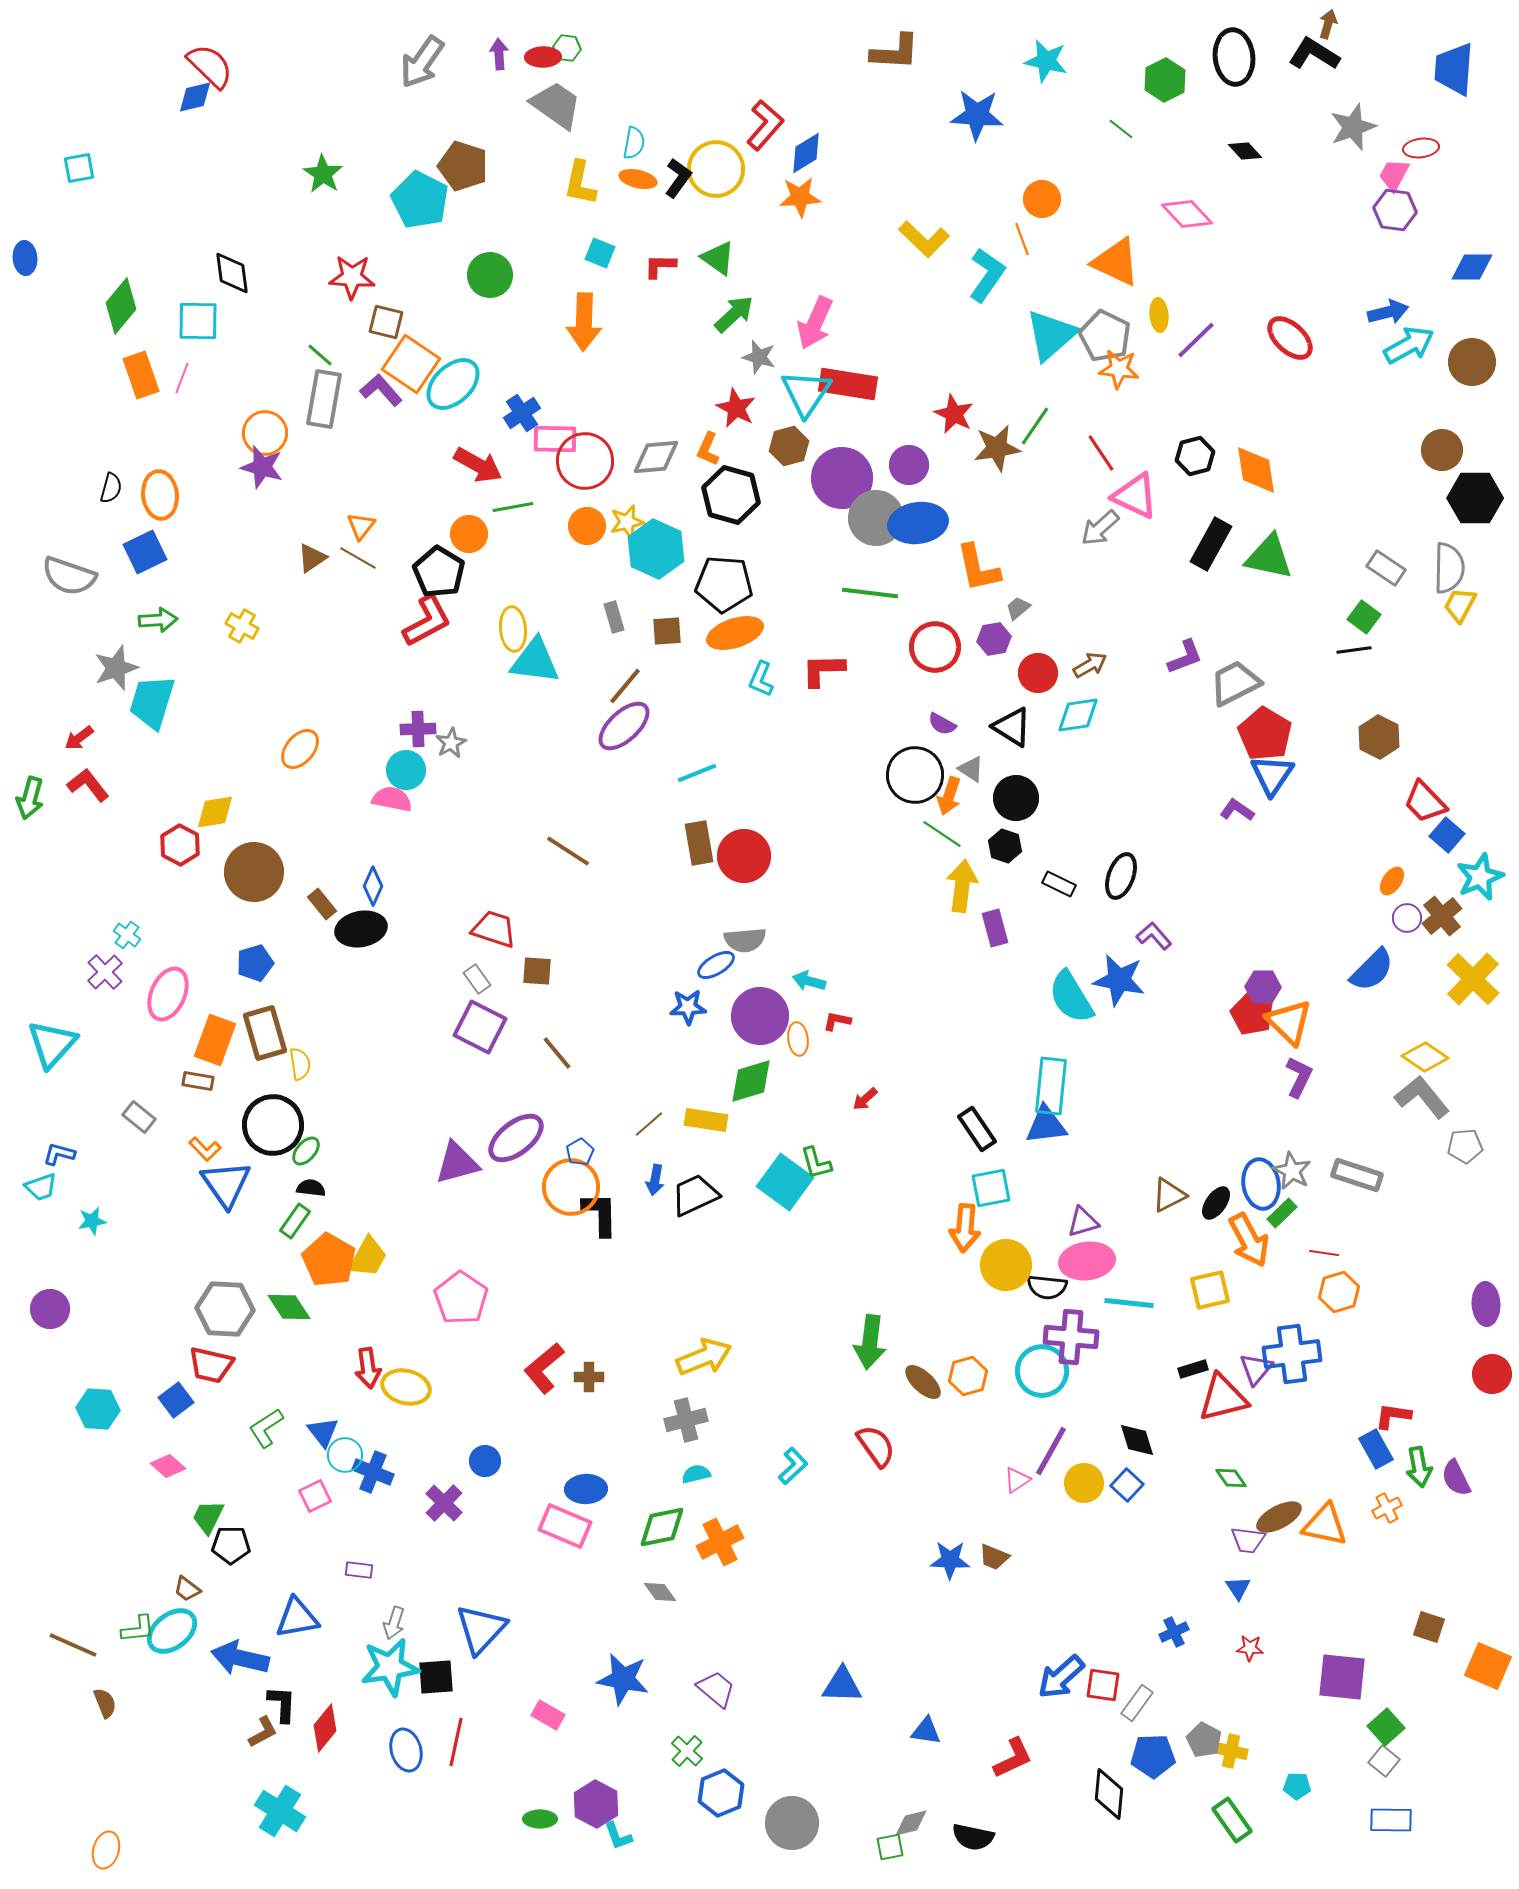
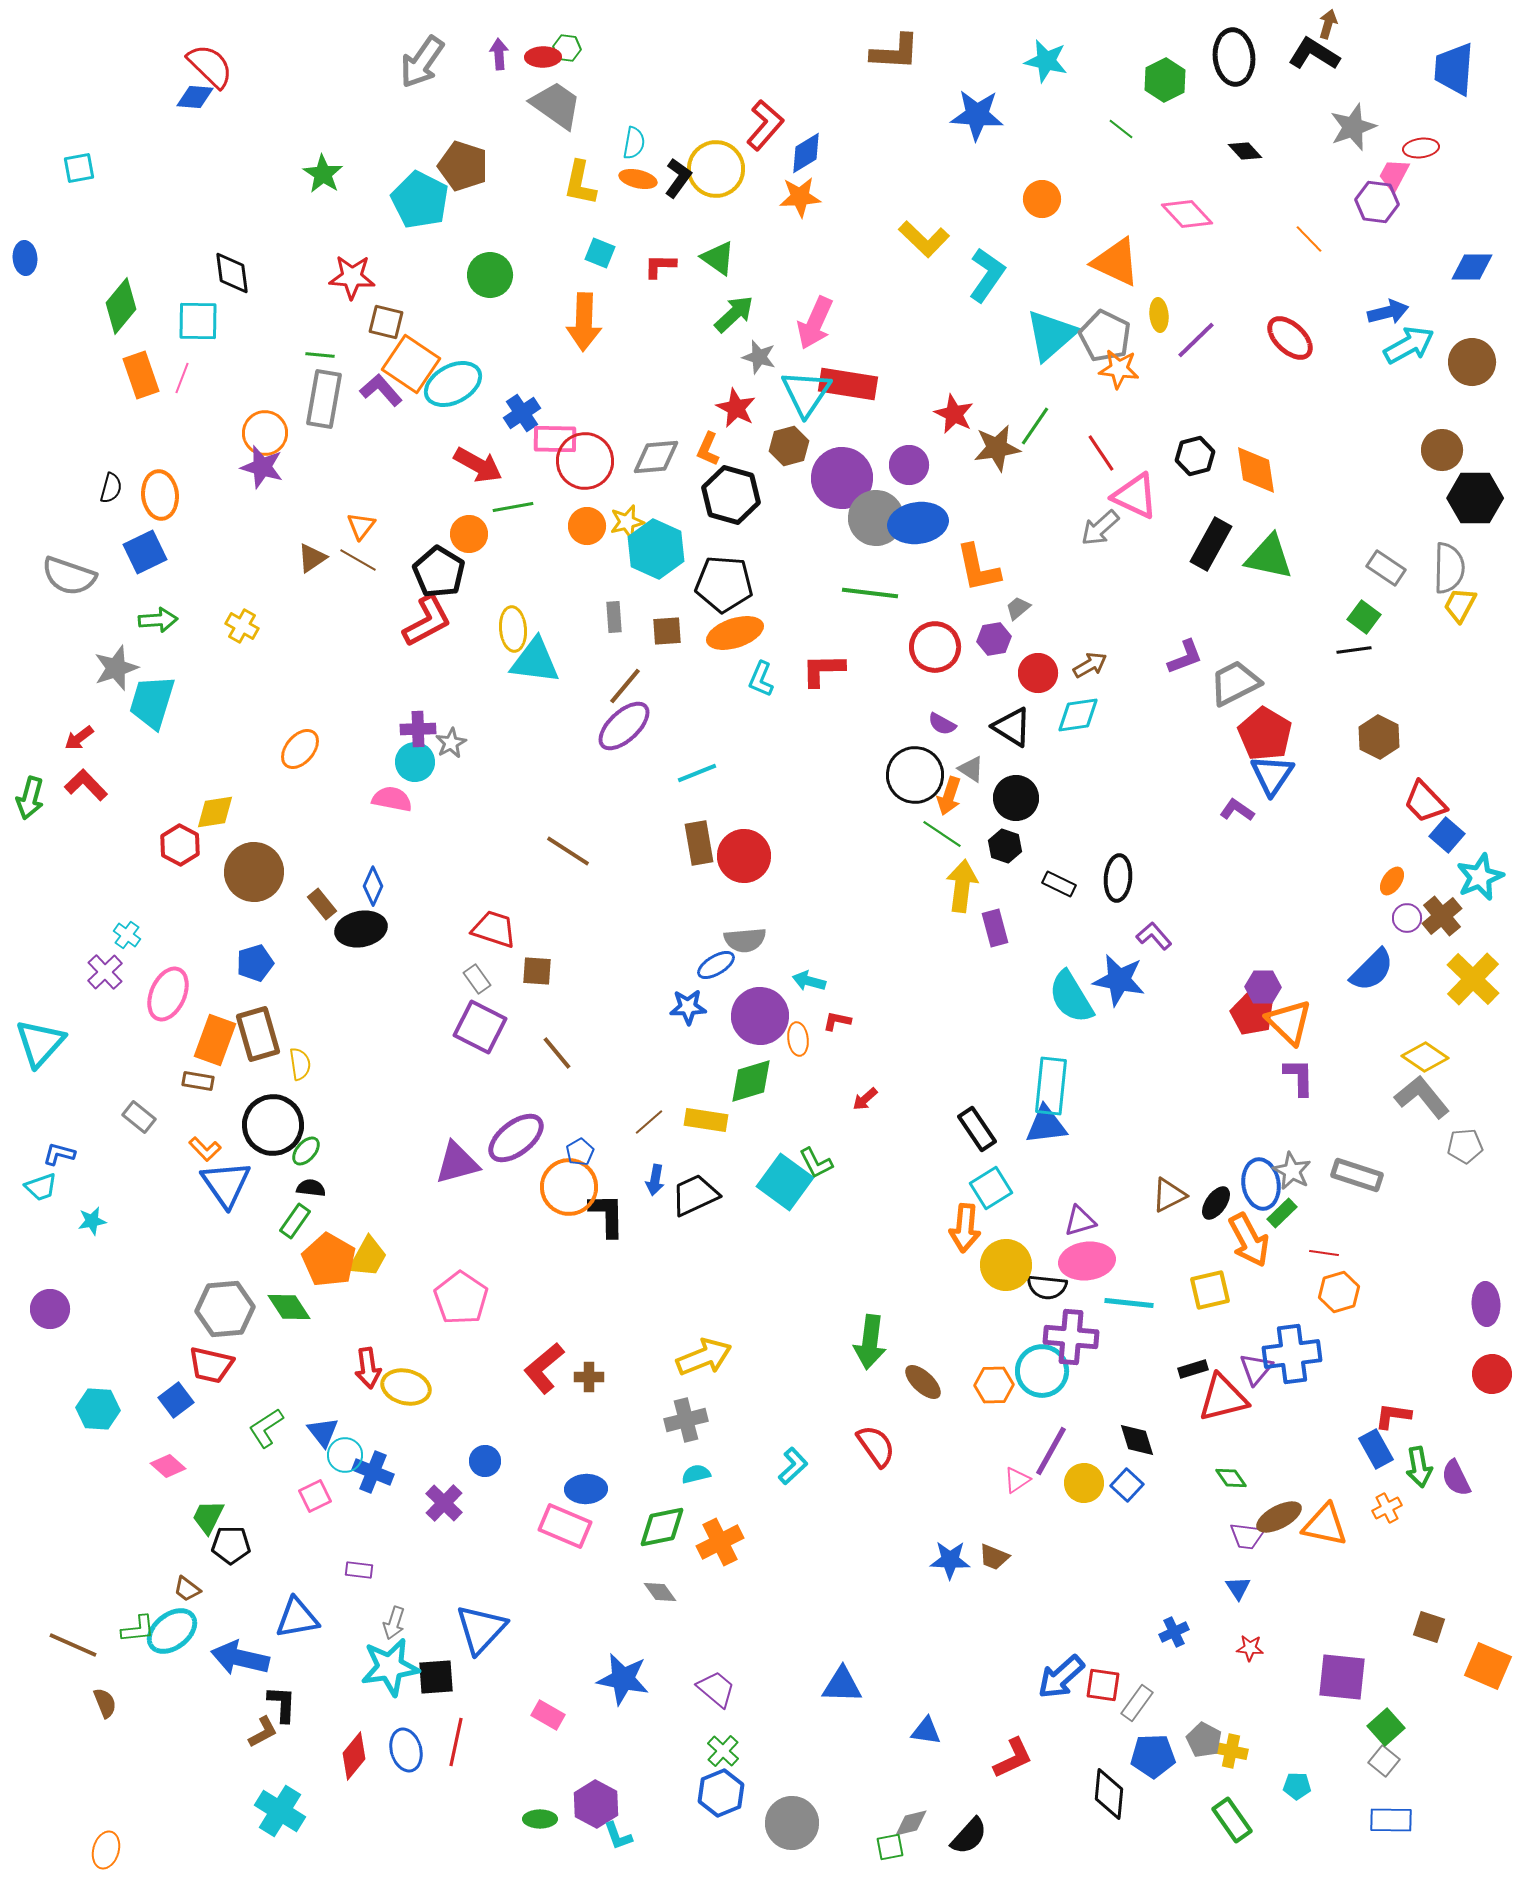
blue diamond at (195, 97): rotated 18 degrees clockwise
purple hexagon at (1395, 210): moved 18 px left, 8 px up
orange line at (1022, 239): moved 287 px right; rotated 24 degrees counterclockwise
green line at (320, 355): rotated 36 degrees counterclockwise
cyan ellipse at (453, 384): rotated 16 degrees clockwise
brown line at (358, 558): moved 2 px down
gray rectangle at (614, 617): rotated 12 degrees clockwise
cyan circle at (406, 770): moved 9 px right, 8 px up
red L-shape at (88, 785): moved 2 px left; rotated 6 degrees counterclockwise
black ellipse at (1121, 876): moved 3 px left, 2 px down; rotated 15 degrees counterclockwise
brown rectangle at (265, 1033): moved 7 px left, 1 px down
cyan triangle at (52, 1044): moved 12 px left, 1 px up
purple L-shape at (1299, 1077): rotated 27 degrees counterclockwise
brown line at (649, 1124): moved 2 px up
green L-shape at (816, 1163): rotated 12 degrees counterclockwise
orange circle at (571, 1187): moved 2 px left
cyan square at (991, 1188): rotated 21 degrees counterclockwise
black L-shape at (600, 1214): moved 7 px right, 1 px down
purple triangle at (1083, 1222): moved 3 px left, 1 px up
gray hexagon at (225, 1309): rotated 8 degrees counterclockwise
orange hexagon at (968, 1376): moved 26 px right, 9 px down; rotated 15 degrees clockwise
purple trapezoid at (1248, 1540): moved 1 px left, 4 px up
red diamond at (325, 1728): moved 29 px right, 28 px down
green cross at (687, 1751): moved 36 px right
black semicircle at (973, 1837): moved 4 px left, 1 px up; rotated 60 degrees counterclockwise
